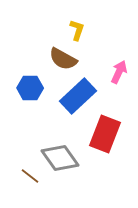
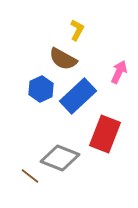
yellow L-shape: rotated 10 degrees clockwise
blue hexagon: moved 11 px right, 1 px down; rotated 25 degrees counterclockwise
gray diamond: rotated 33 degrees counterclockwise
